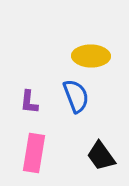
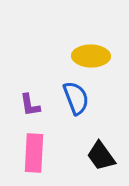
blue semicircle: moved 2 px down
purple L-shape: moved 1 px right, 3 px down; rotated 15 degrees counterclockwise
pink rectangle: rotated 6 degrees counterclockwise
